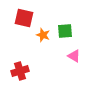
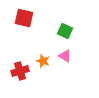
green square: rotated 28 degrees clockwise
orange star: moved 26 px down
pink triangle: moved 9 px left
